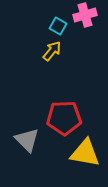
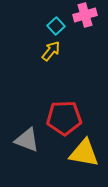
cyan square: moved 2 px left; rotated 18 degrees clockwise
yellow arrow: moved 1 px left
gray triangle: rotated 24 degrees counterclockwise
yellow triangle: moved 1 px left
